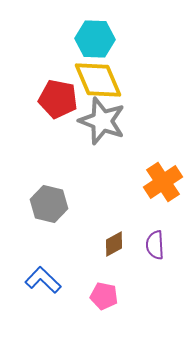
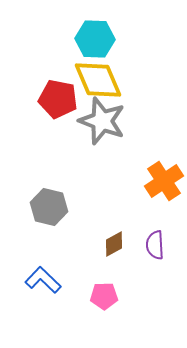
orange cross: moved 1 px right, 1 px up
gray hexagon: moved 3 px down
pink pentagon: rotated 12 degrees counterclockwise
